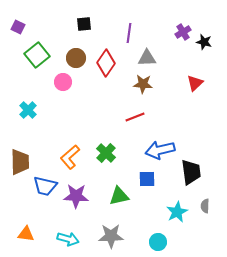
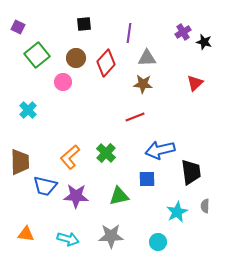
red diamond: rotated 8 degrees clockwise
